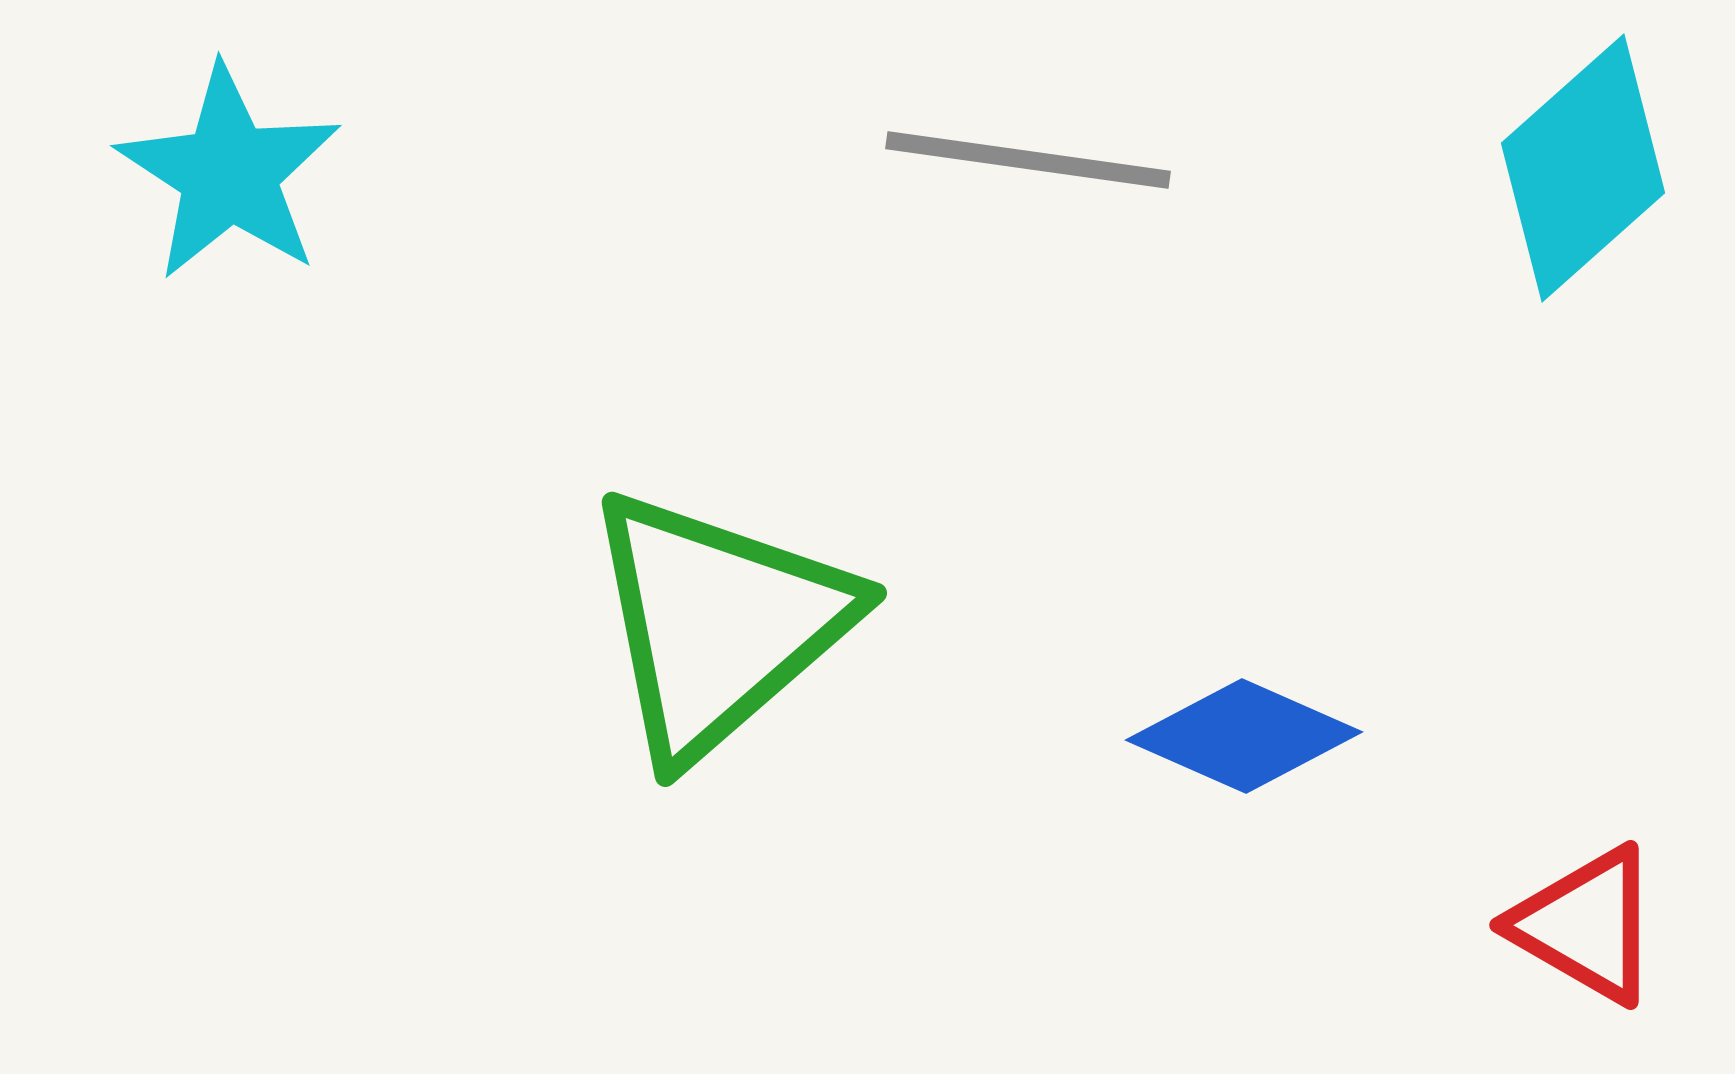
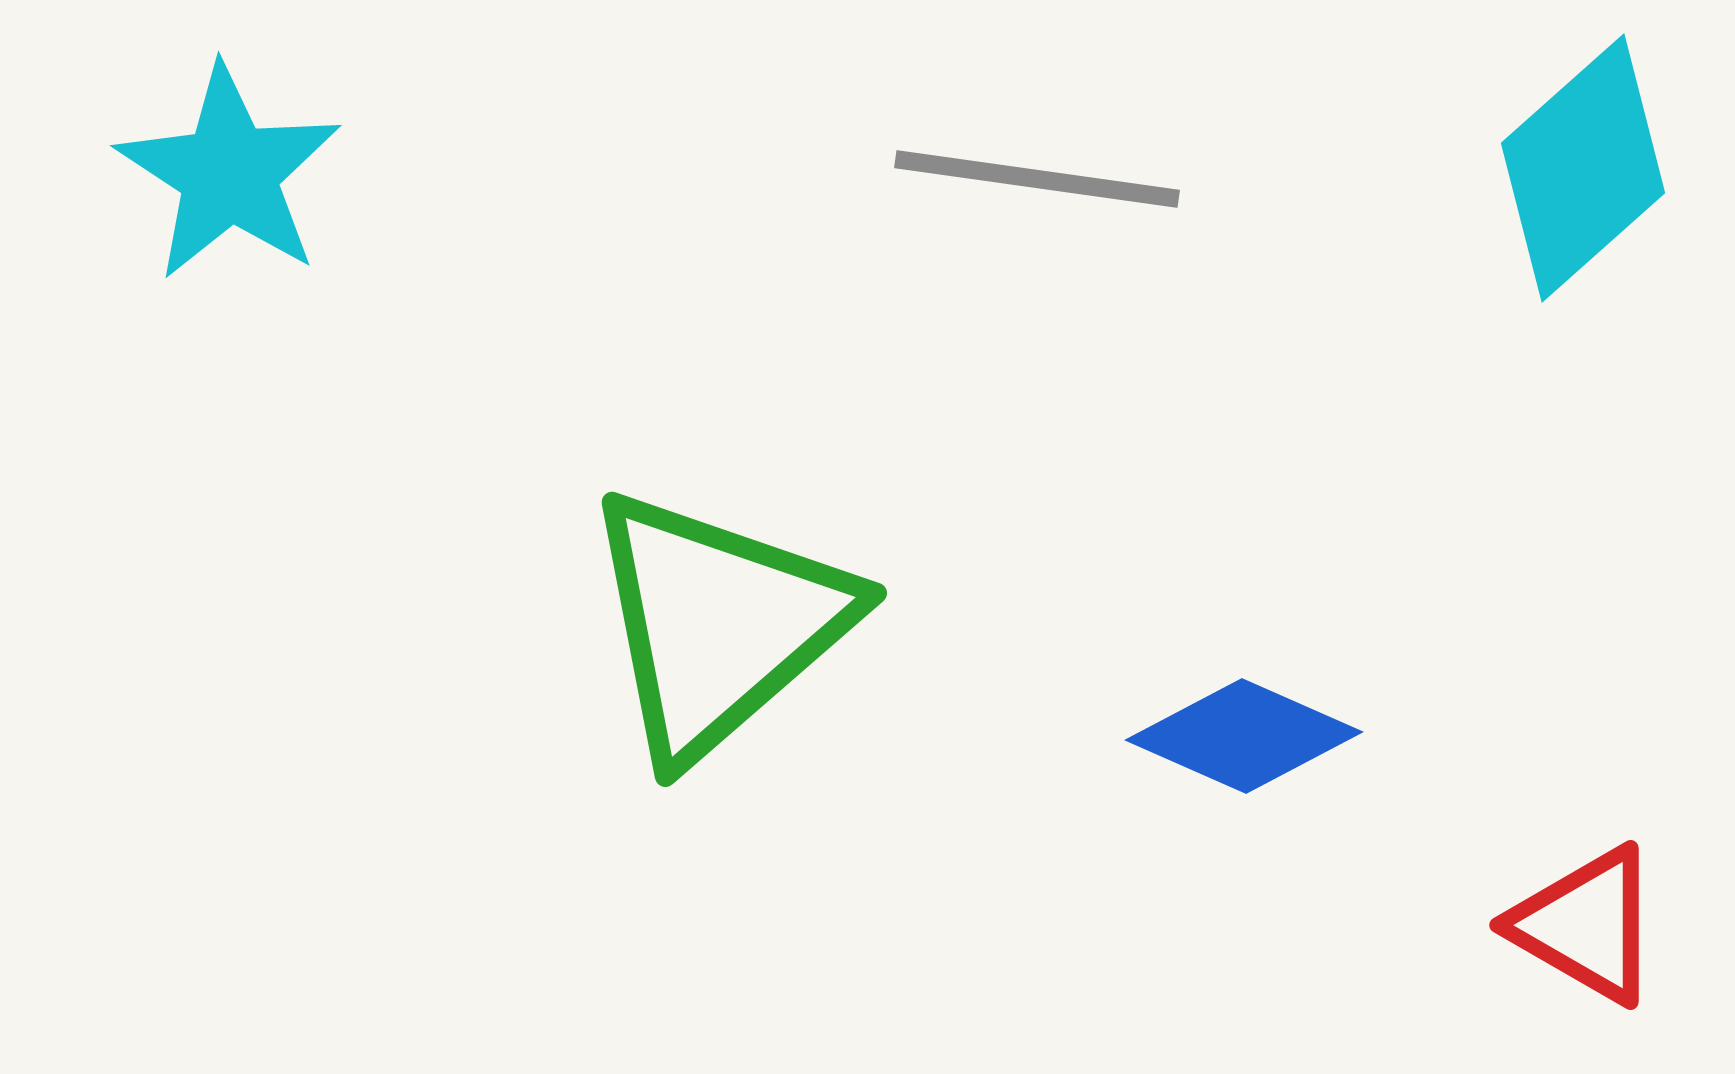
gray line: moved 9 px right, 19 px down
